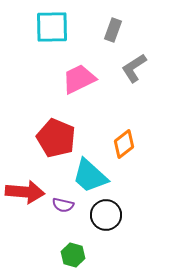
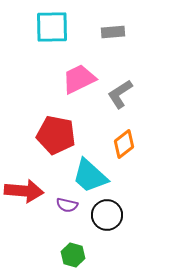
gray rectangle: moved 2 px down; rotated 65 degrees clockwise
gray L-shape: moved 14 px left, 26 px down
red pentagon: moved 3 px up; rotated 12 degrees counterclockwise
red arrow: moved 1 px left, 1 px up
purple semicircle: moved 4 px right
black circle: moved 1 px right
